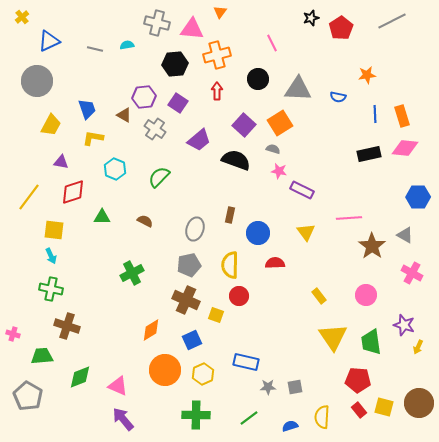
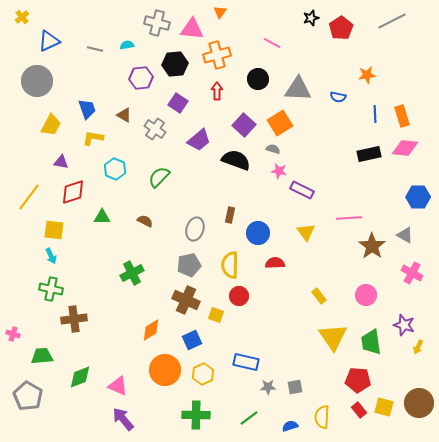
pink line at (272, 43): rotated 36 degrees counterclockwise
purple hexagon at (144, 97): moved 3 px left, 19 px up
brown cross at (67, 326): moved 7 px right, 7 px up; rotated 25 degrees counterclockwise
